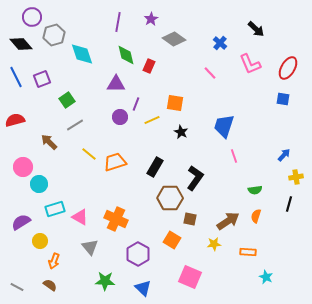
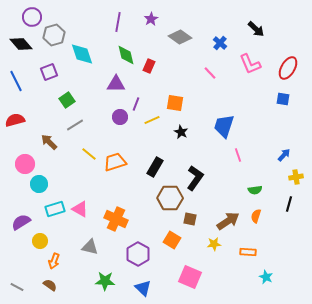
gray diamond at (174, 39): moved 6 px right, 2 px up
blue line at (16, 77): moved 4 px down
purple square at (42, 79): moved 7 px right, 7 px up
pink line at (234, 156): moved 4 px right, 1 px up
pink circle at (23, 167): moved 2 px right, 3 px up
pink triangle at (80, 217): moved 8 px up
gray triangle at (90, 247): rotated 36 degrees counterclockwise
